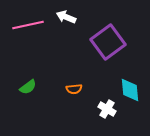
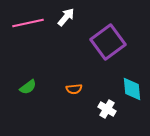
white arrow: rotated 108 degrees clockwise
pink line: moved 2 px up
cyan diamond: moved 2 px right, 1 px up
